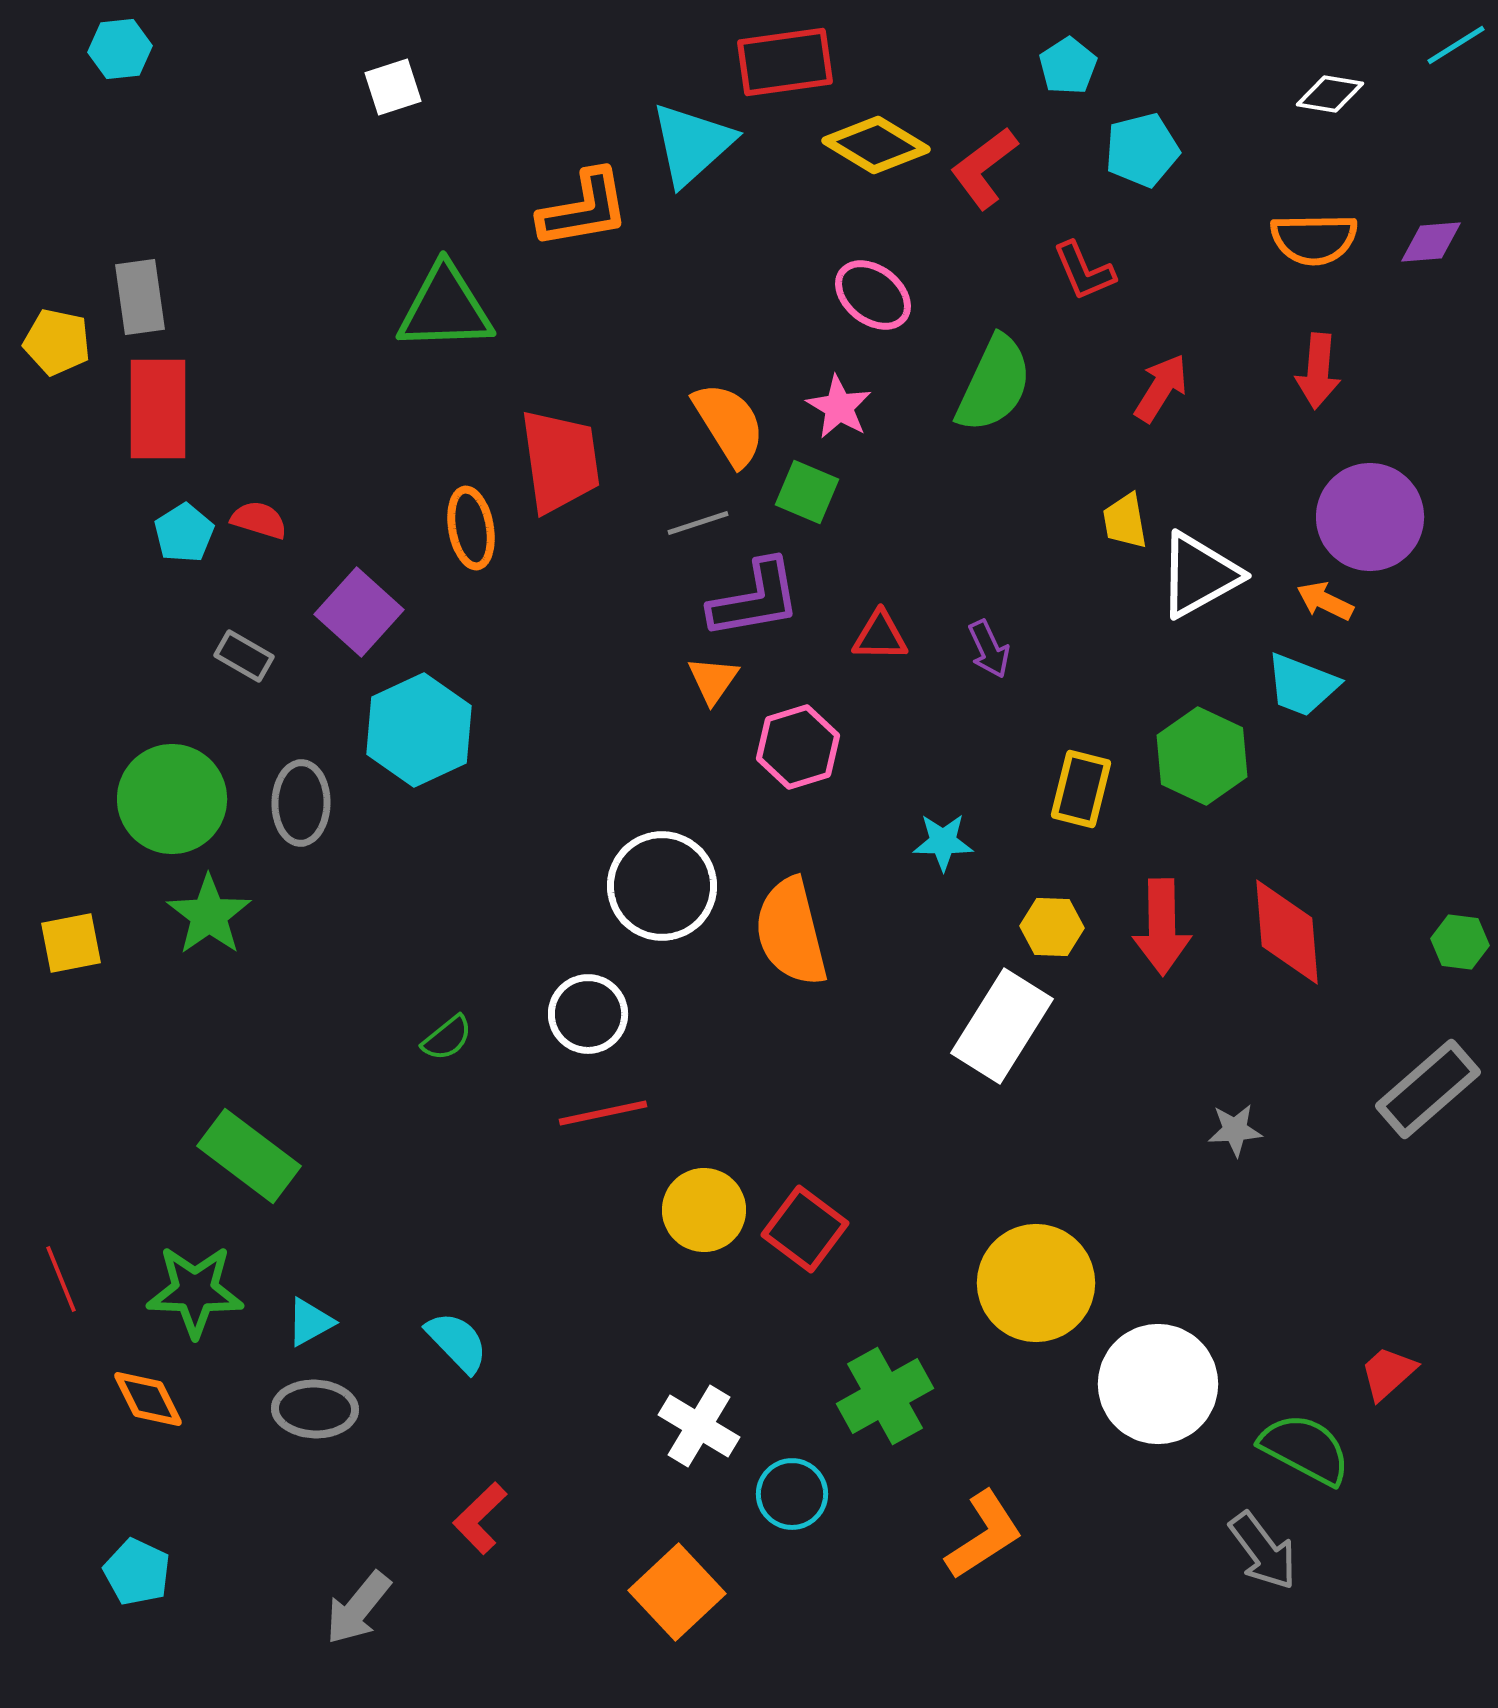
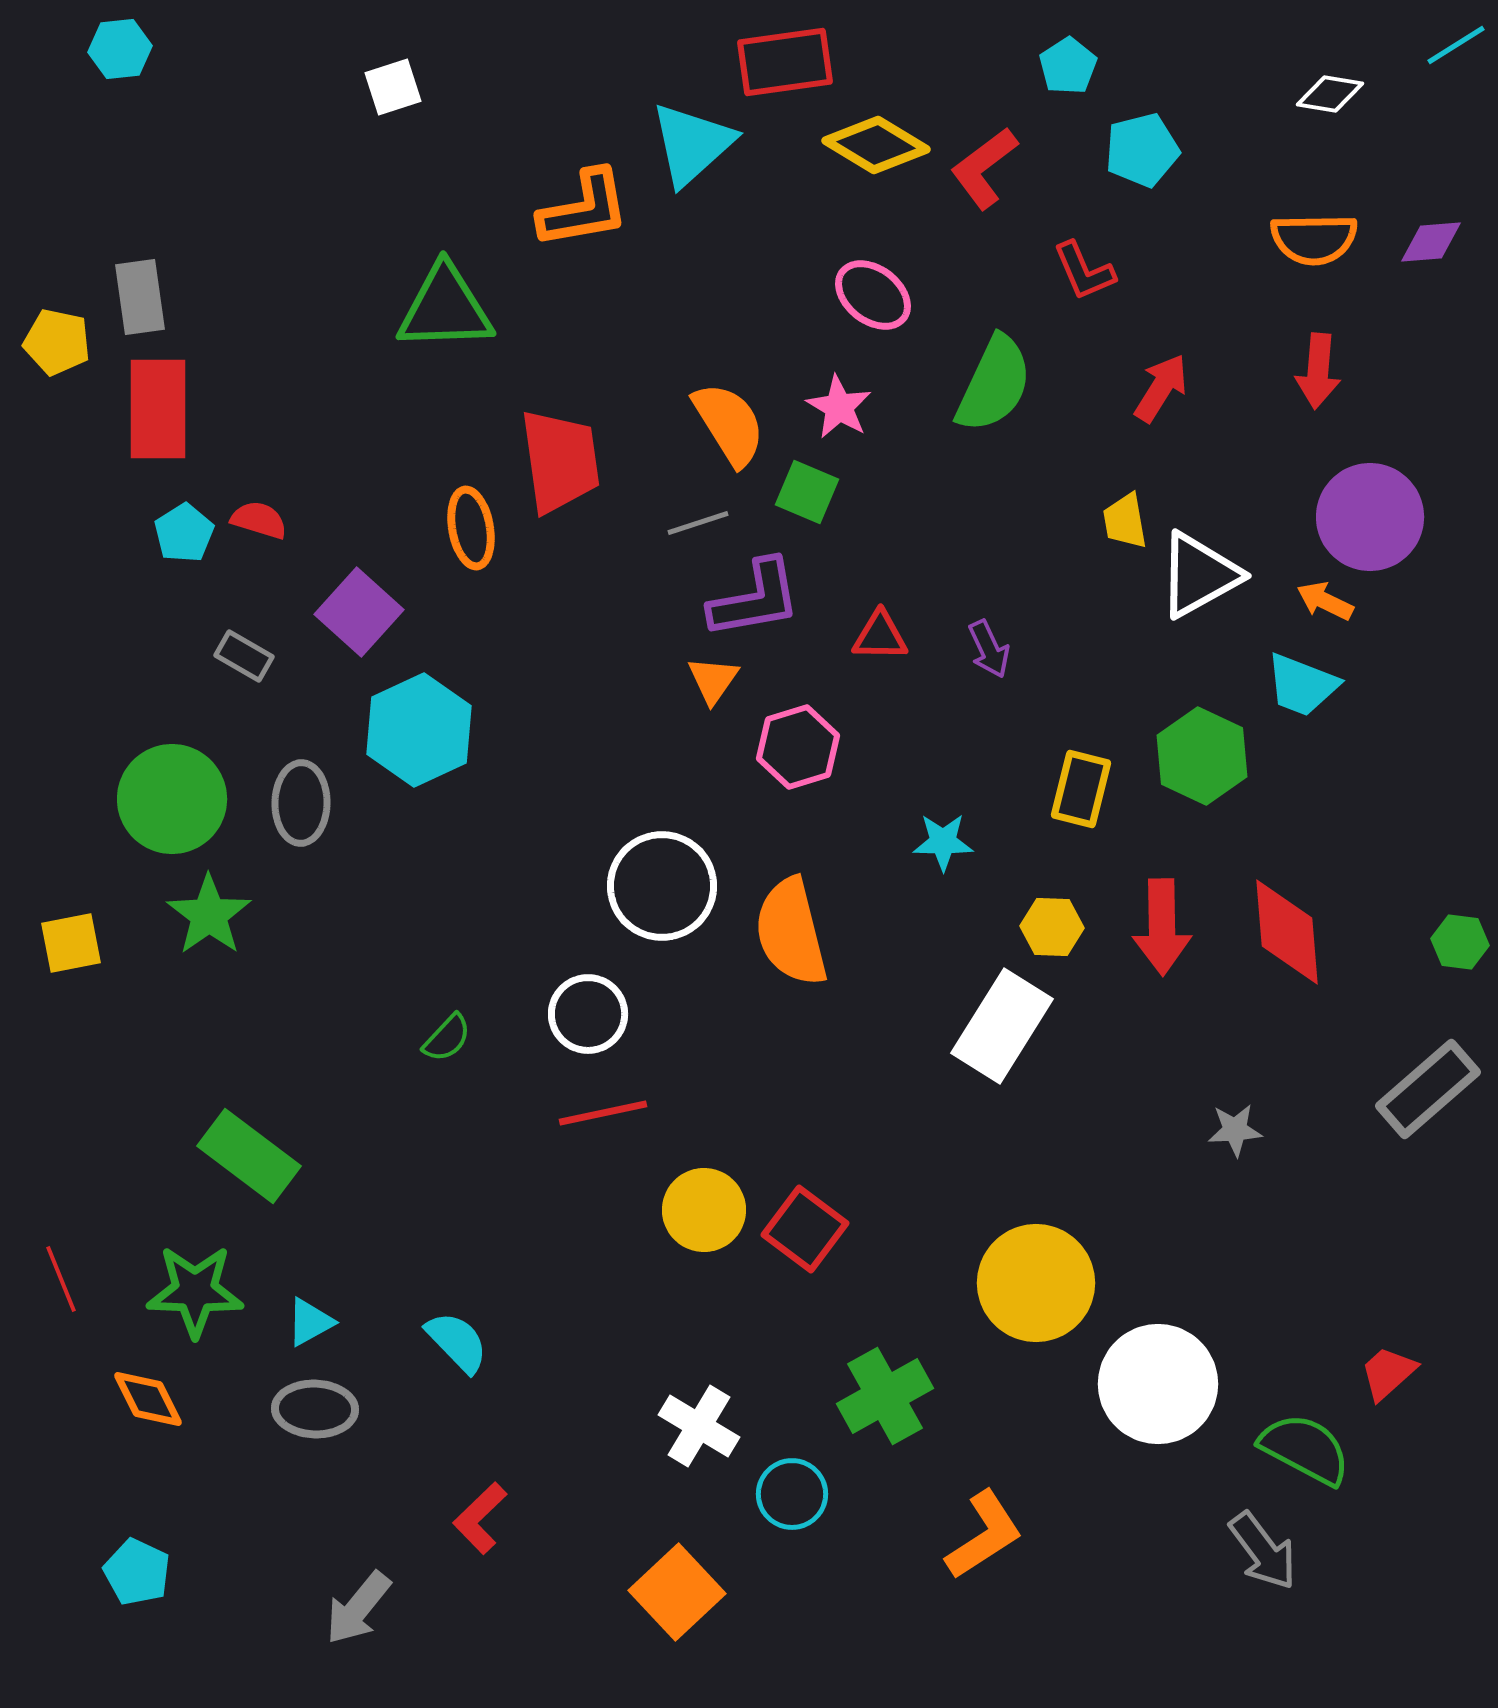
green semicircle at (447, 1038): rotated 8 degrees counterclockwise
